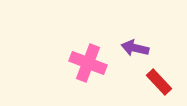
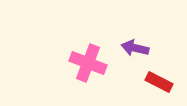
red rectangle: rotated 20 degrees counterclockwise
